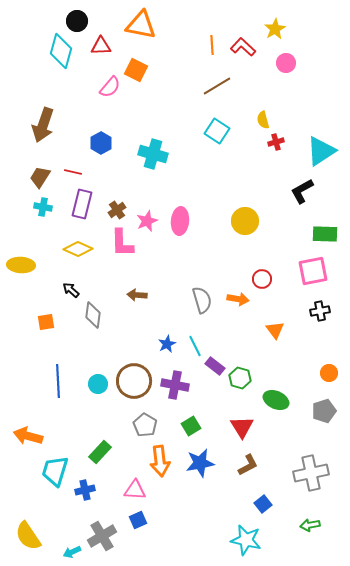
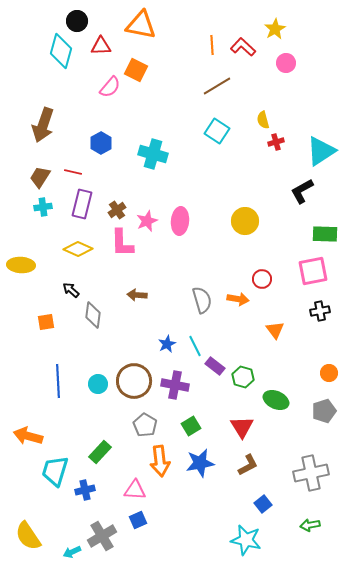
cyan cross at (43, 207): rotated 18 degrees counterclockwise
green hexagon at (240, 378): moved 3 px right, 1 px up
